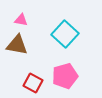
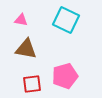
cyan square: moved 1 px right, 14 px up; rotated 16 degrees counterclockwise
brown triangle: moved 9 px right, 4 px down
red square: moved 1 px left, 1 px down; rotated 36 degrees counterclockwise
